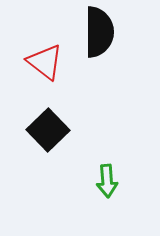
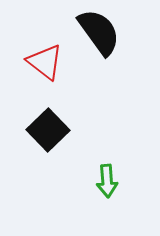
black semicircle: rotated 36 degrees counterclockwise
